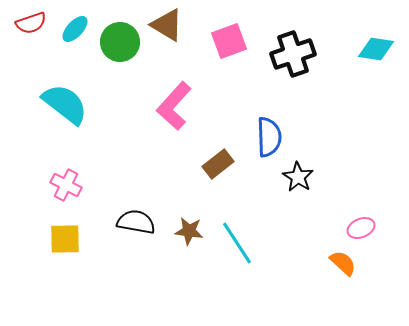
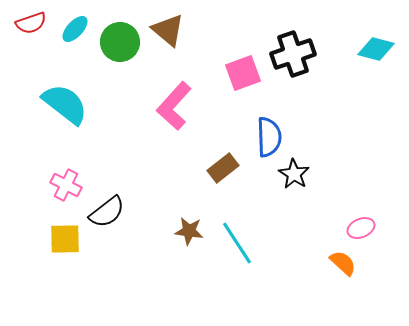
brown triangle: moved 1 px right, 5 px down; rotated 9 degrees clockwise
pink square: moved 14 px right, 32 px down
cyan diamond: rotated 6 degrees clockwise
brown rectangle: moved 5 px right, 4 px down
black star: moved 4 px left, 3 px up
black semicircle: moved 29 px left, 10 px up; rotated 132 degrees clockwise
